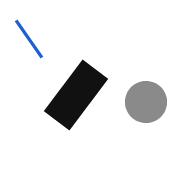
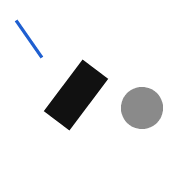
gray circle: moved 4 px left, 6 px down
